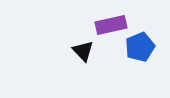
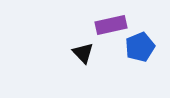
black triangle: moved 2 px down
